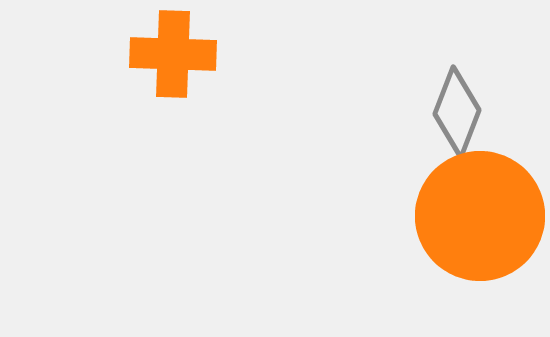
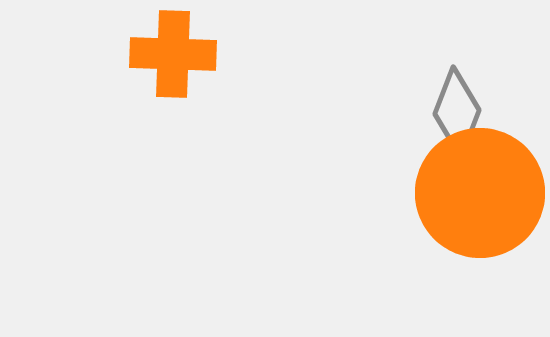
orange circle: moved 23 px up
